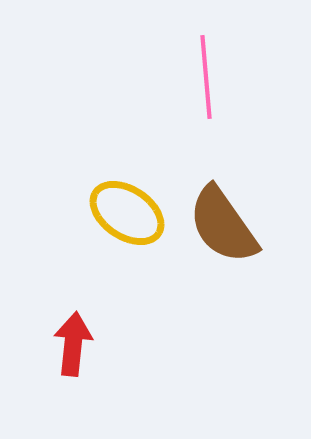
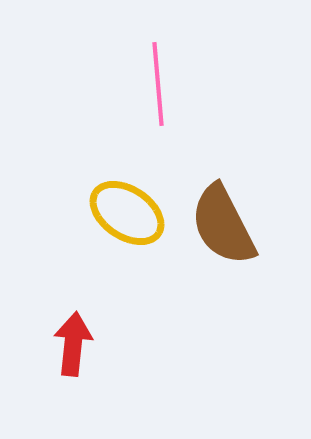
pink line: moved 48 px left, 7 px down
brown semicircle: rotated 8 degrees clockwise
